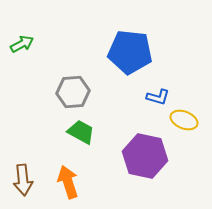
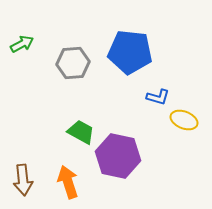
gray hexagon: moved 29 px up
purple hexagon: moved 27 px left
